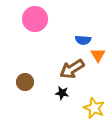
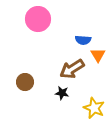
pink circle: moved 3 px right
